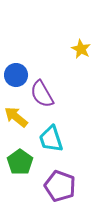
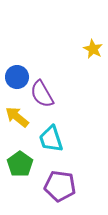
yellow star: moved 12 px right
blue circle: moved 1 px right, 2 px down
yellow arrow: moved 1 px right
green pentagon: moved 2 px down
purple pentagon: rotated 12 degrees counterclockwise
